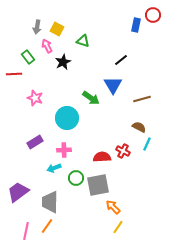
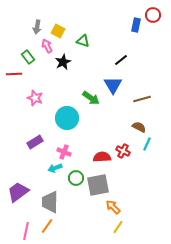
yellow square: moved 1 px right, 2 px down
pink cross: moved 2 px down; rotated 24 degrees clockwise
cyan arrow: moved 1 px right
